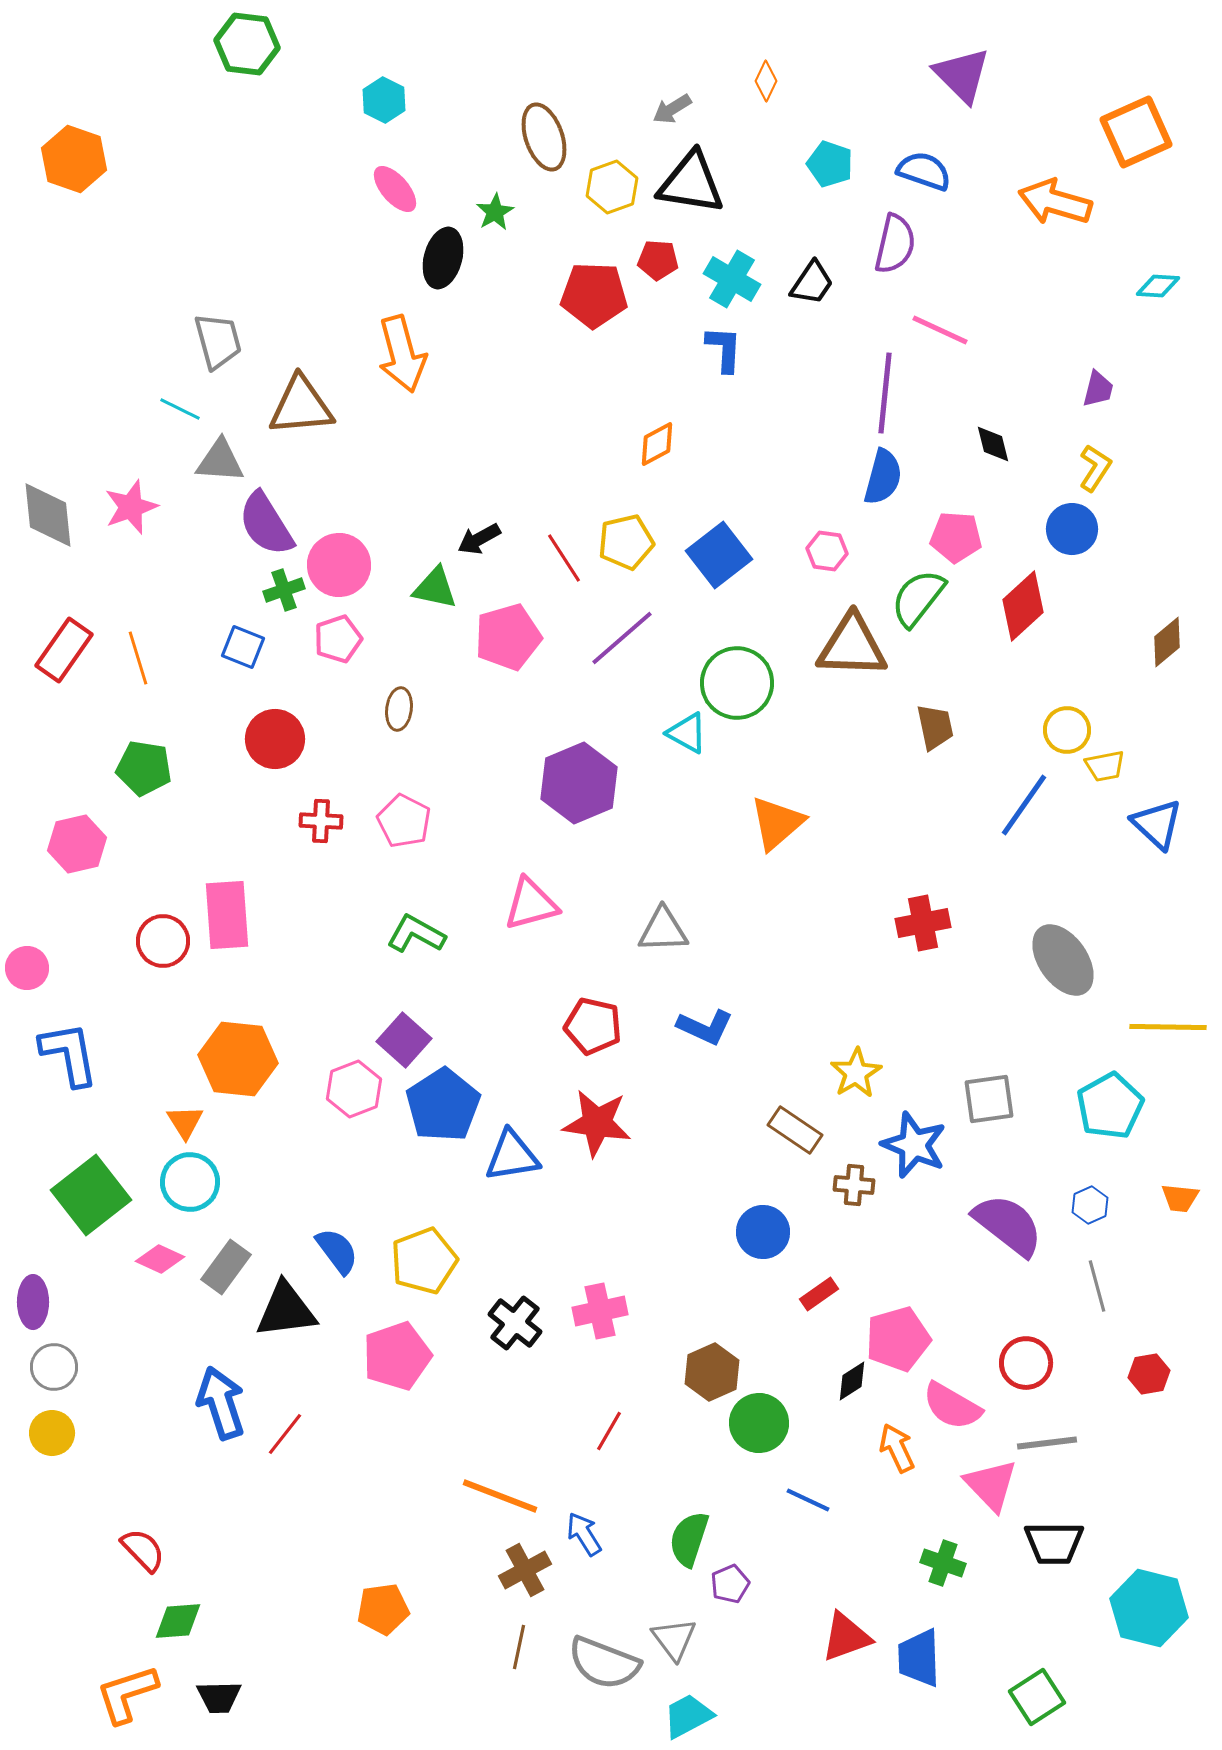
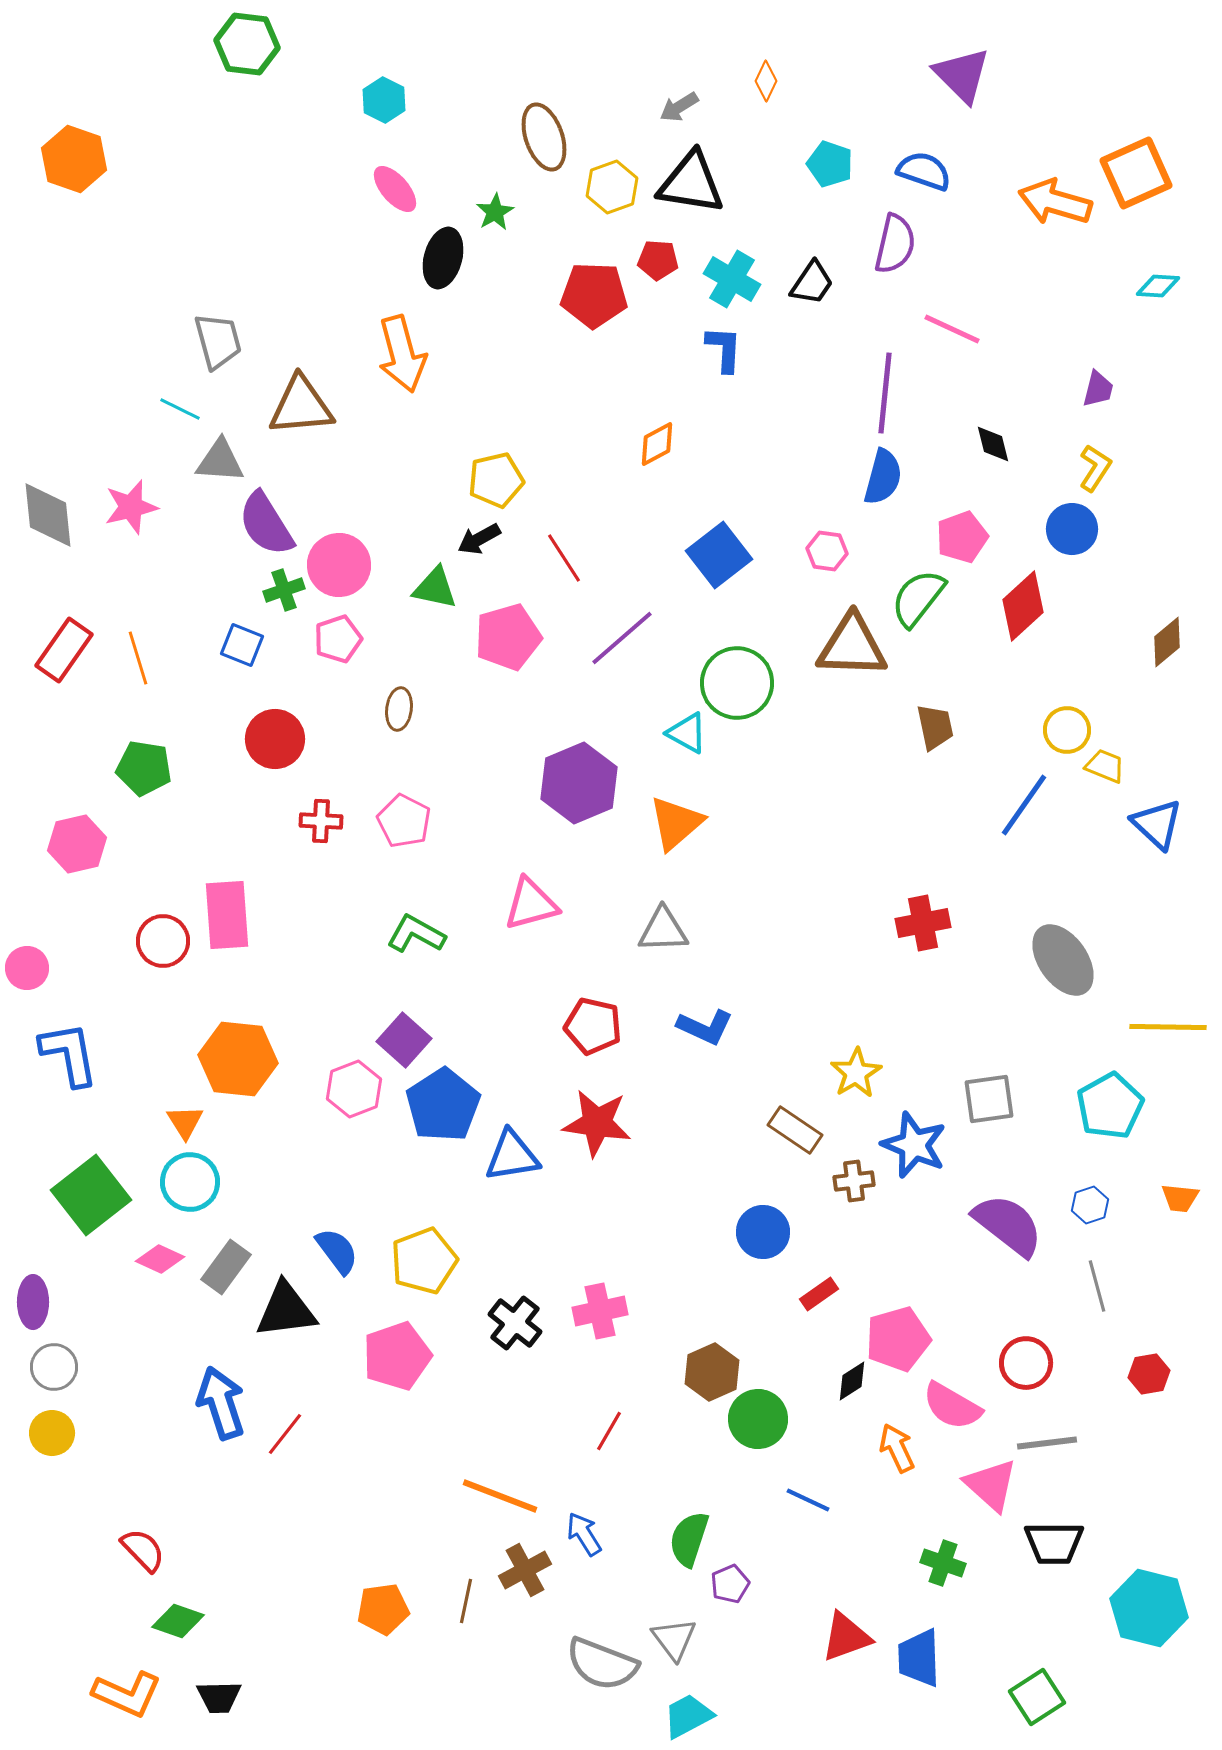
gray arrow at (672, 109): moved 7 px right, 2 px up
orange square at (1136, 132): moved 41 px down
pink line at (940, 330): moved 12 px right, 1 px up
pink star at (131, 507): rotated 6 degrees clockwise
pink pentagon at (956, 537): moved 6 px right; rotated 24 degrees counterclockwise
yellow pentagon at (626, 542): moved 130 px left, 62 px up
blue square at (243, 647): moved 1 px left, 2 px up
yellow trapezoid at (1105, 766): rotated 147 degrees counterclockwise
orange triangle at (777, 823): moved 101 px left
brown cross at (854, 1185): moved 4 px up; rotated 12 degrees counterclockwise
blue hexagon at (1090, 1205): rotated 6 degrees clockwise
green circle at (759, 1423): moved 1 px left, 4 px up
pink triangle at (991, 1485): rotated 4 degrees counterclockwise
green diamond at (178, 1621): rotated 24 degrees clockwise
brown line at (519, 1647): moved 53 px left, 46 px up
gray semicircle at (604, 1663): moved 2 px left, 1 px down
orange L-shape at (127, 1694): rotated 138 degrees counterclockwise
